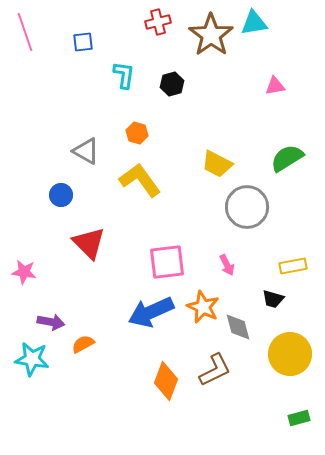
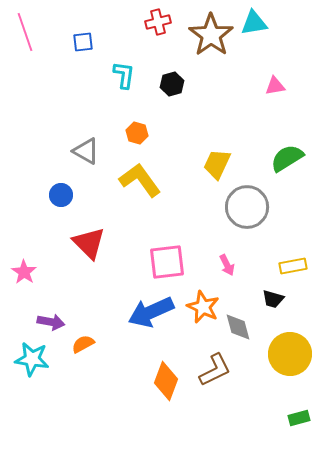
yellow trapezoid: rotated 88 degrees clockwise
pink star: rotated 25 degrees clockwise
